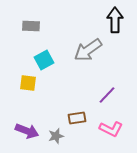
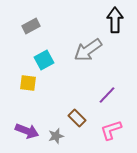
gray rectangle: rotated 30 degrees counterclockwise
brown rectangle: rotated 54 degrees clockwise
pink L-shape: moved 1 px down; rotated 135 degrees clockwise
